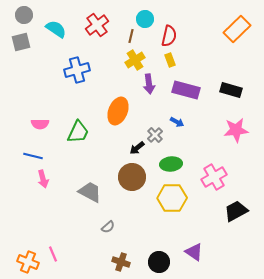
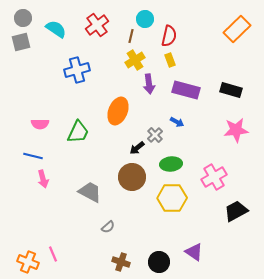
gray circle: moved 1 px left, 3 px down
